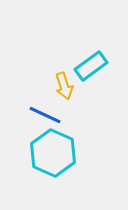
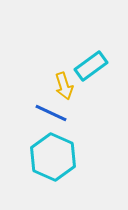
blue line: moved 6 px right, 2 px up
cyan hexagon: moved 4 px down
